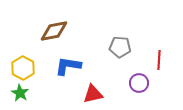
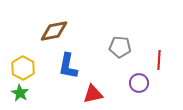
blue L-shape: rotated 88 degrees counterclockwise
